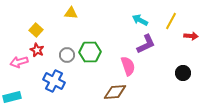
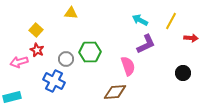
red arrow: moved 2 px down
gray circle: moved 1 px left, 4 px down
